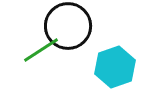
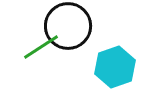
green line: moved 3 px up
